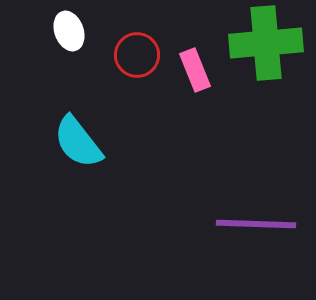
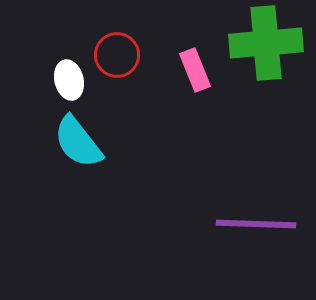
white ellipse: moved 49 px down; rotated 6 degrees clockwise
red circle: moved 20 px left
